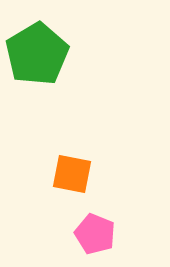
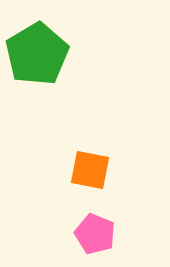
orange square: moved 18 px right, 4 px up
